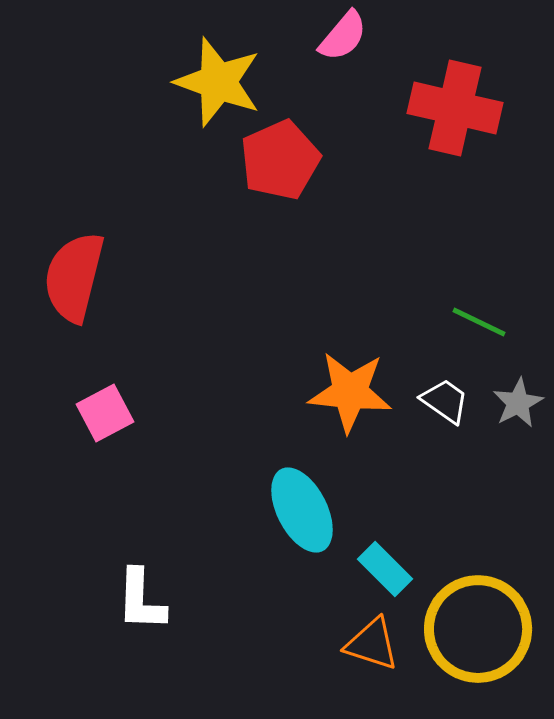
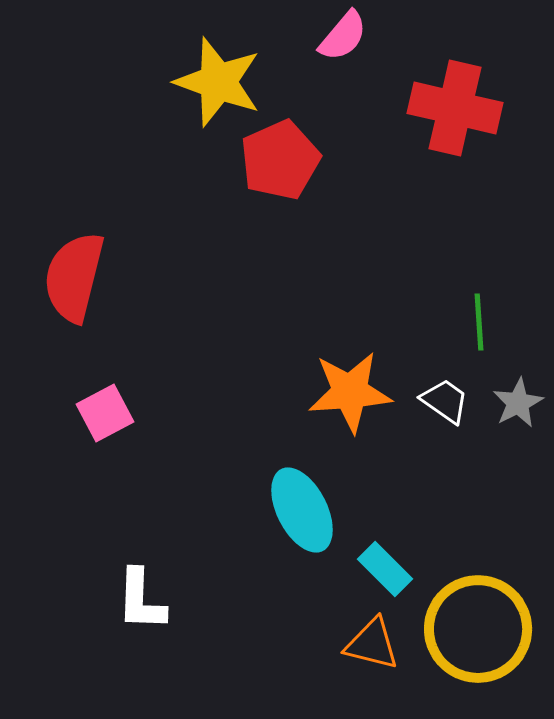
green line: rotated 60 degrees clockwise
orange star: rotated 10 degrees counterclockwise
orange triangle: rotated 4 degrees counterclockwise
